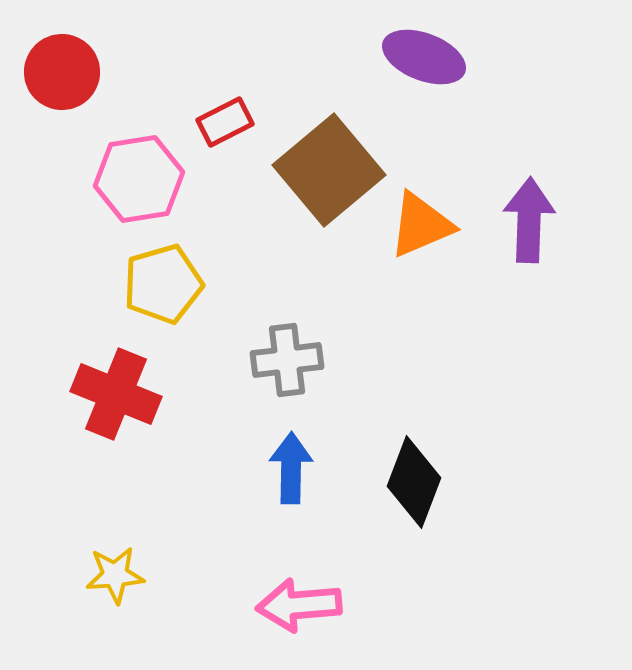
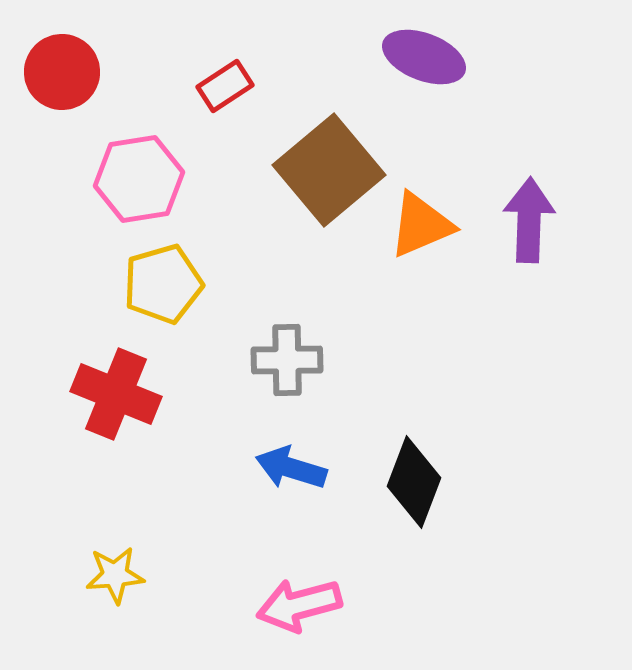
red rectangle: moved 36 px up; rotated 6 degrees counterclockwise
gray cross: rotated 6 degrees clockwise
blue arrow: rotated 74 degrees counterclockwise
pink arrow: rotated 10 degrees counterclockwise
